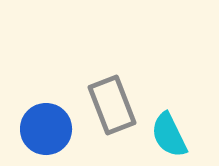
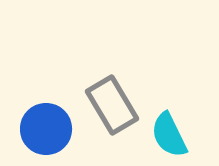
gray rectangle: rotated 10 degrees counterclockwise
